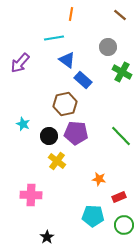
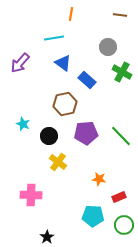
brown line: rotated 32 degrees counterclockwise
blue triangle: moved 4 px left, 3 px down
blue rectangle: moved 4 px right
purple pentagon: moved 10 px right; rotated 10 degrees counterclockwise
yellow cross: moved 1 px right, 1 px down
